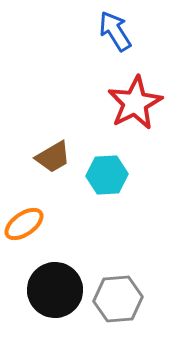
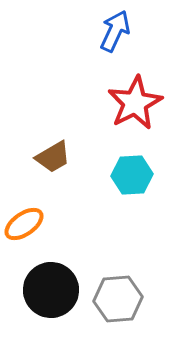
blue arrow: rotated 57 degrees clockwise
cyan hexagon: moved 25 px right
black circle: moved 4 px left
